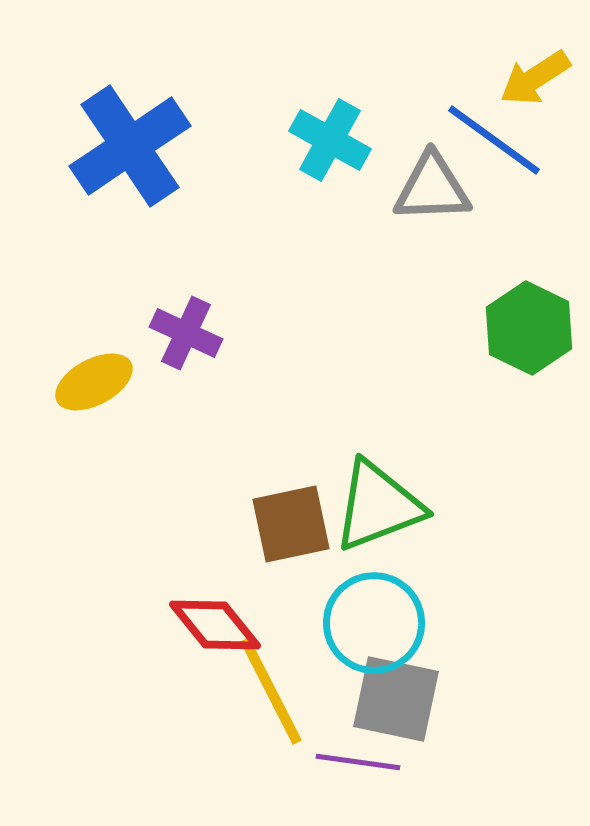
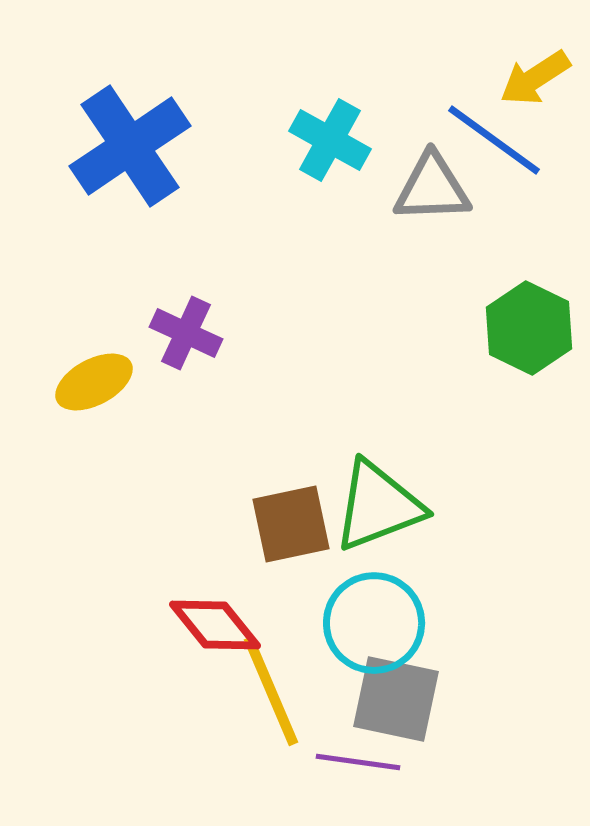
yellow line: rotated 4 degrees clockwise
